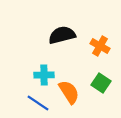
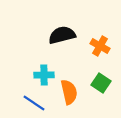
orange semicircle: rotated 20 degrees clockwise
blue line: moved 4 px left
